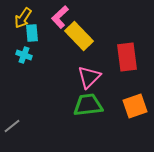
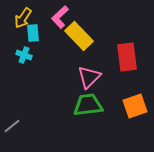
cyan rectangle: moved 1 px right
